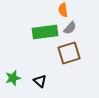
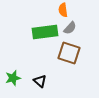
brown square: rotated 35 degrees clockwise
